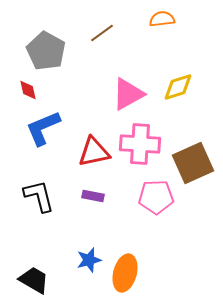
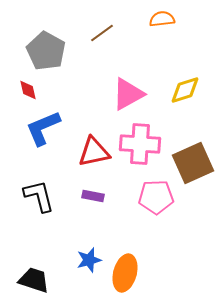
yellow diamond: moved 7 px right, 3 px down
black trapezoid: rotated 12 degrees counterclockwise
